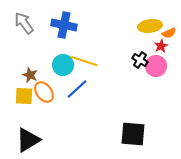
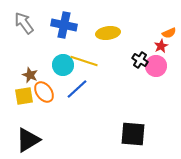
yellow ellipse: moved 42 px left, 7 px down
yellow square: rotated 12 degrees counterclockwise
